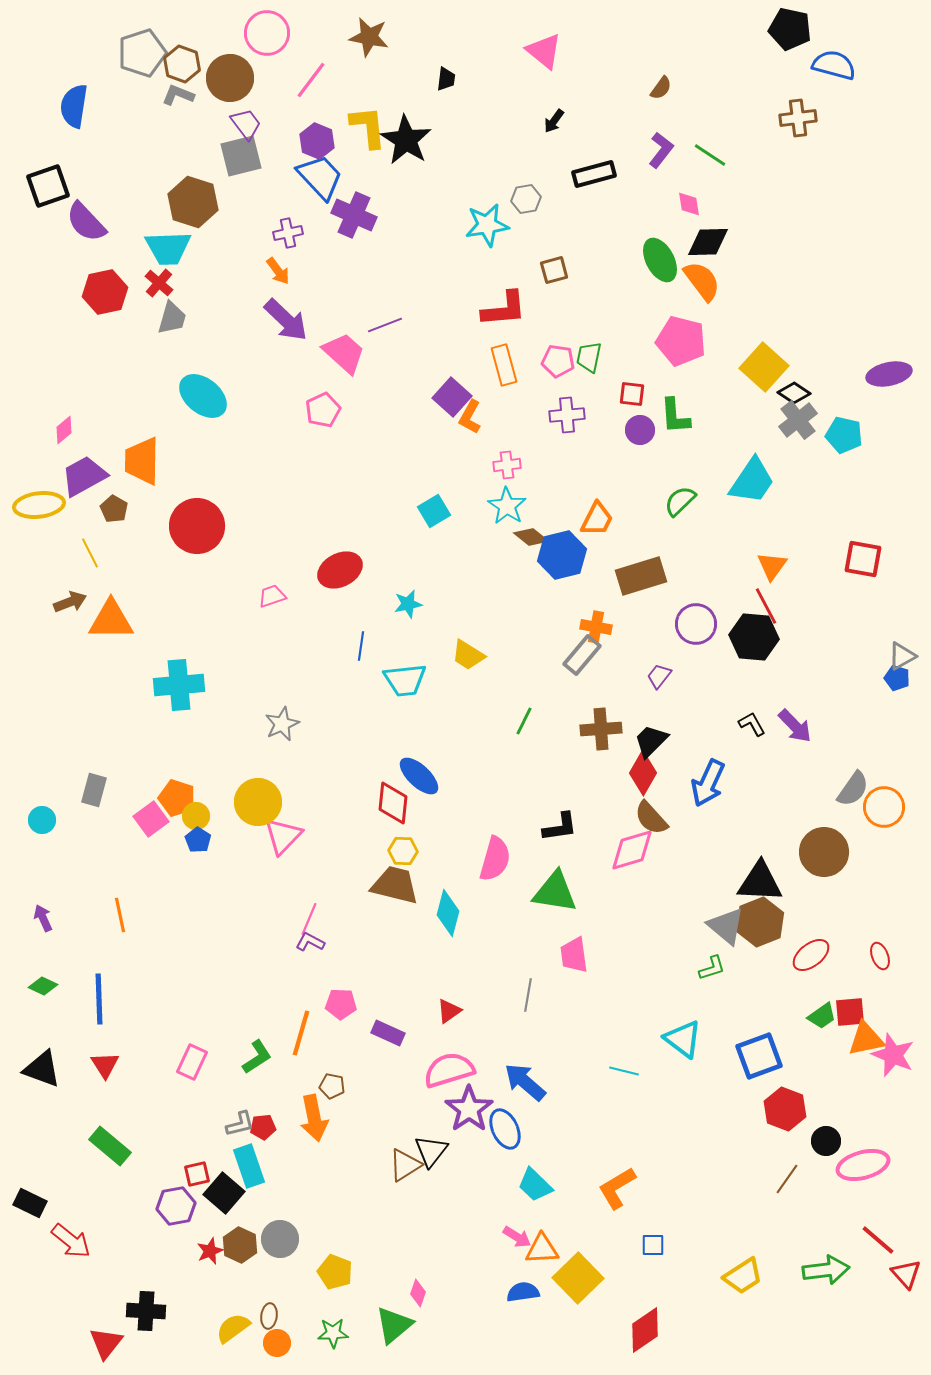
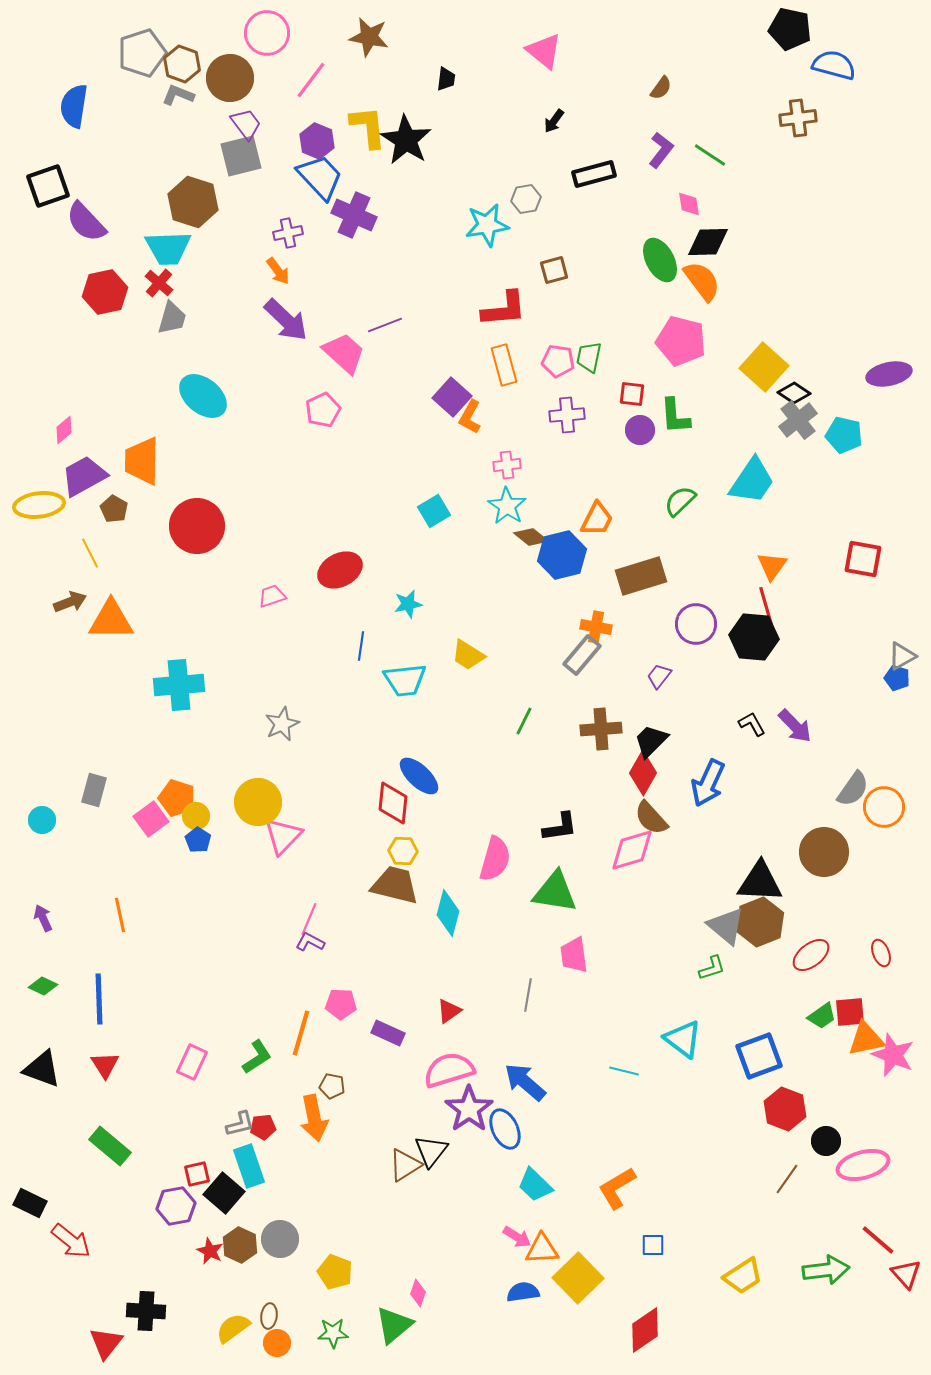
red line at (766, 606): rotated 12 degrees clockwise
red ellipse at (880, 956): moved 1 px right, 3 px up
red star at (210, 1251): rotated 24 degrees counterclockwise
